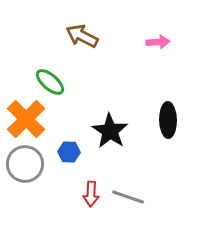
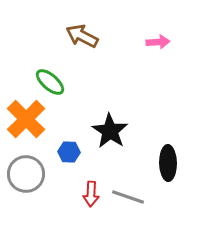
black ellipse: moved 43 px down
gray circle: moved 1 px right, 10 px down
